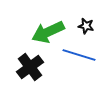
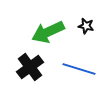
blue line: moved 14 px down
